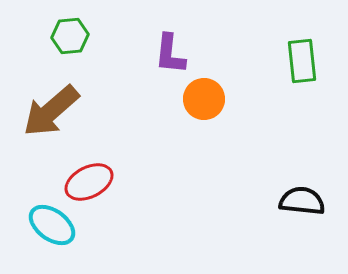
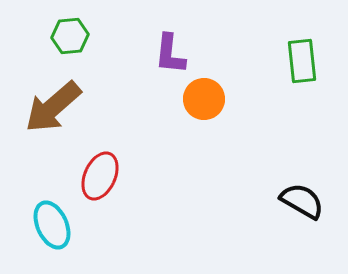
brown arrow: moved 2 px right, 4 px up
red ellipse: moved 11 px right, 6 px up; rotated 39 degrees counterclockwise
black semicircle: rotated 24 degrees clockwise
cyan ellipse: rotated 30 degrees clockwise
